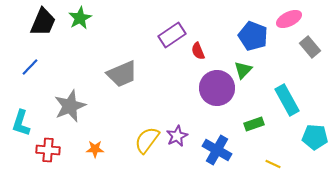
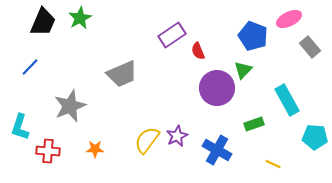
cyan L-shape: moved 1 px left, 4 px down
red cross: moved 1 px down
